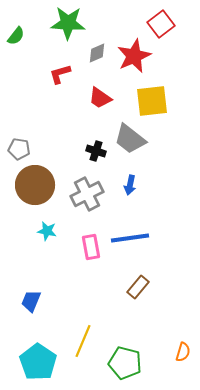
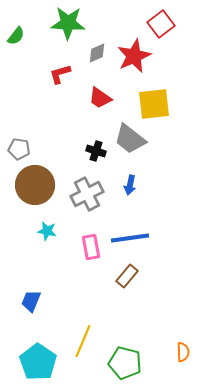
yellow square: moved 2 px right, 3 px down
brown rectangle: moved 11 px left, 11 px up
orange semicircle: rotated 18 degrees counterclockwise
